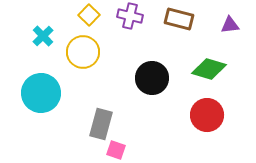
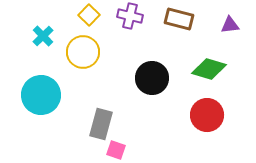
cyan circle: moved 2 px down
